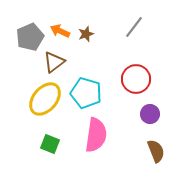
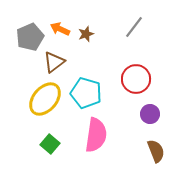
orange arrow: moved 2 px up
green square: rotated 18 degrees clockwise
